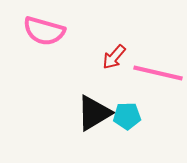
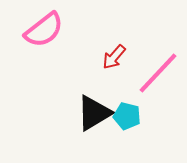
pink semicircle: moved 1 px up; rotated 54 degrees counterclockwise
pink line: rotated 60 degrees counterclockwise
cyan pentagon: rotated 16 degrees clockwise
